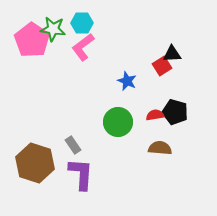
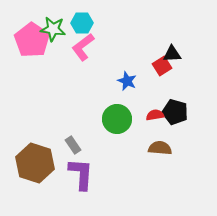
green circle: moved 1 px left, 3 px up
